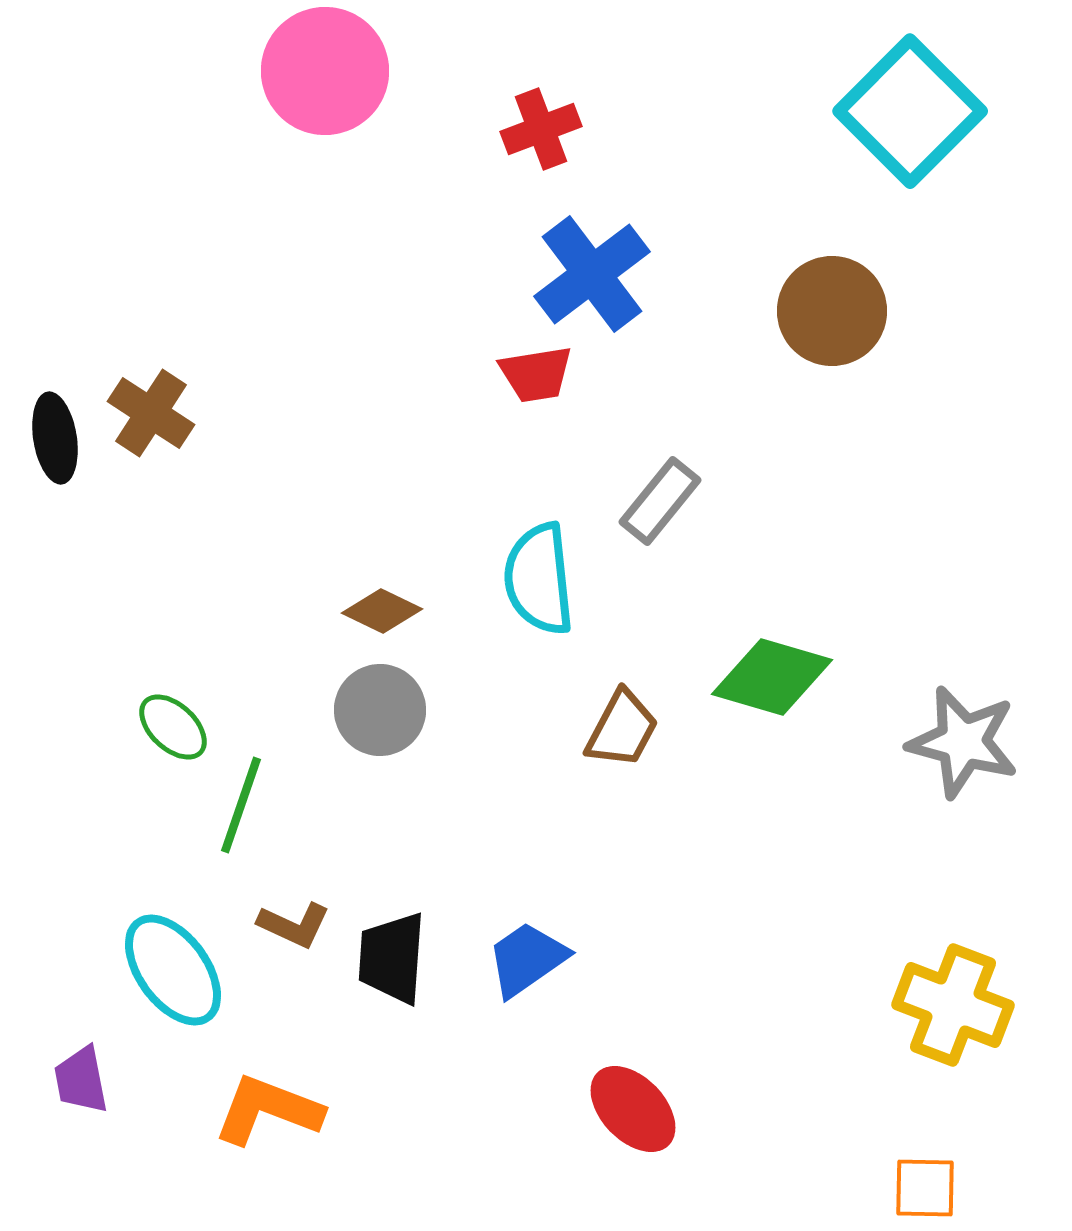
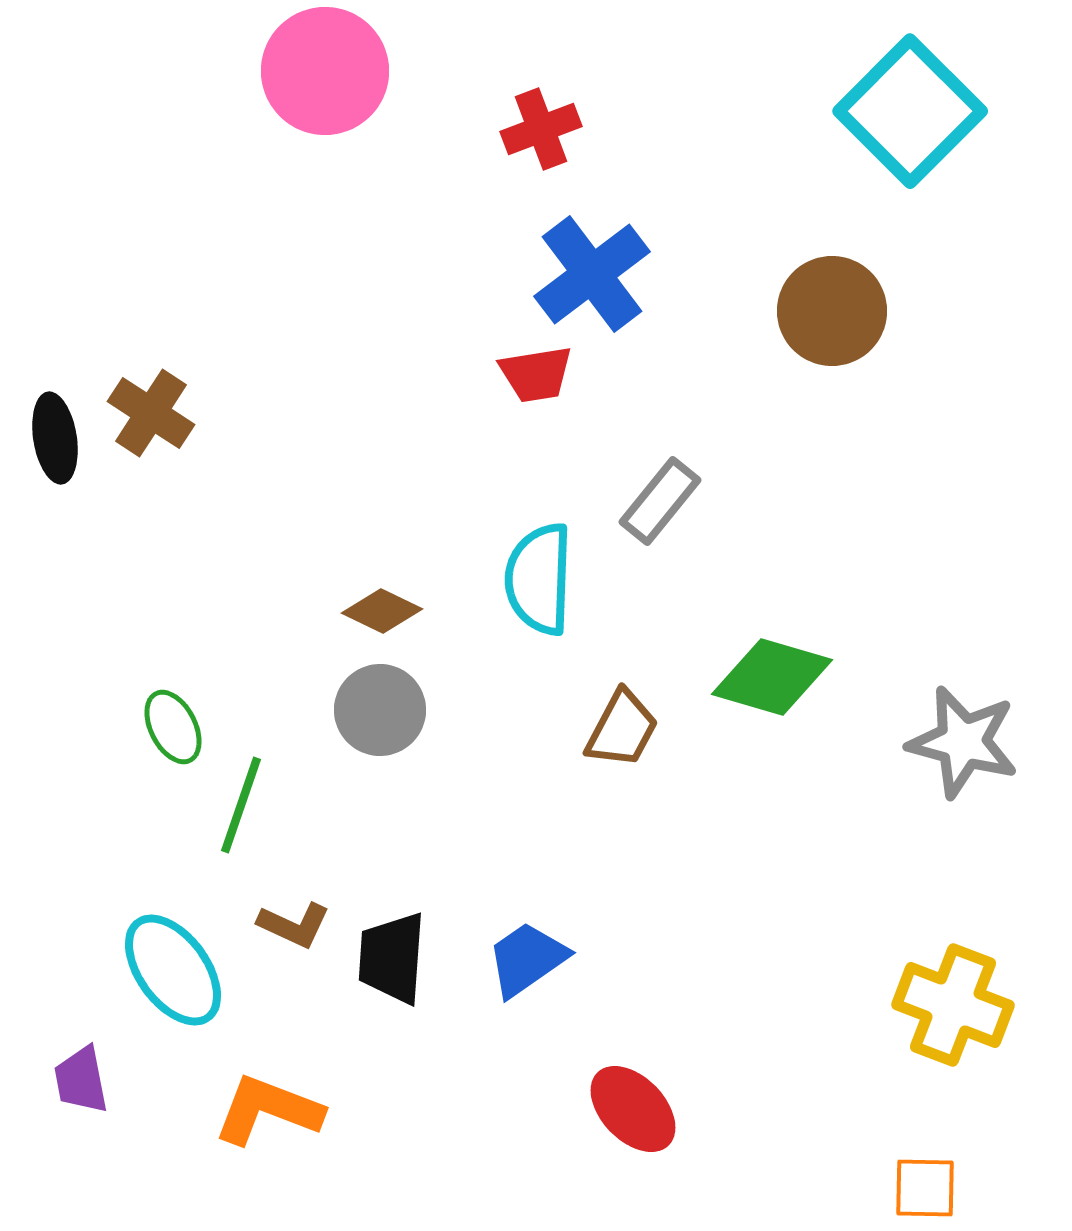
cyan semicircle: rotated 8 degrees clockwise
green ellipse: rotated 20 degrees clockwise
